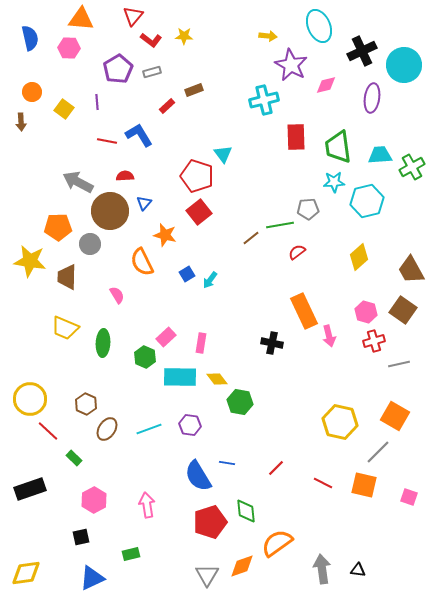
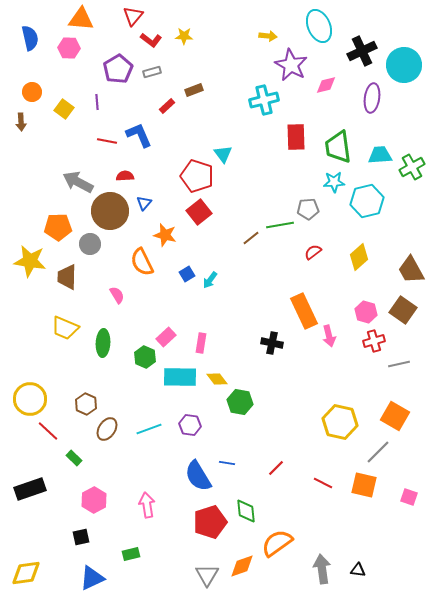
blue L-shape at (139, 135): rotated 8 degrees clockwise
red semicircle at (297, 252): moved 16 px right
